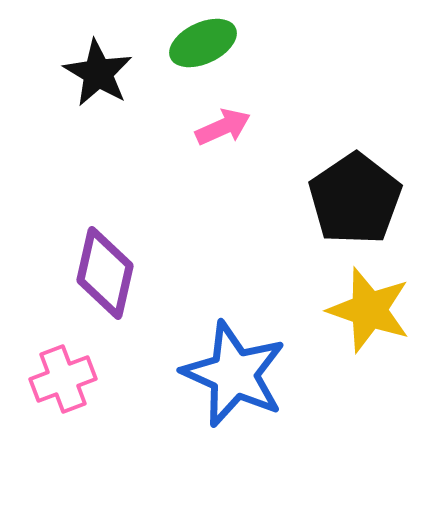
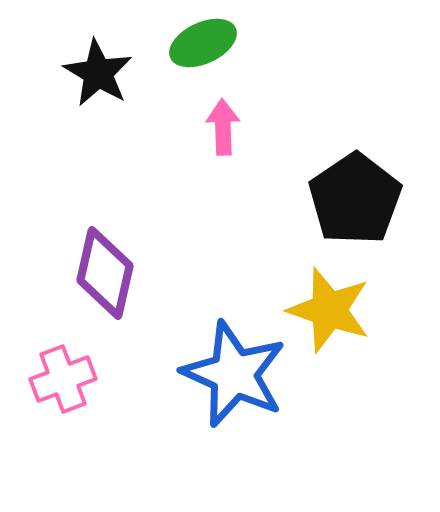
pink arrow: rotated 68 degrees counterclockwise
yellow star: moved 40 px left
